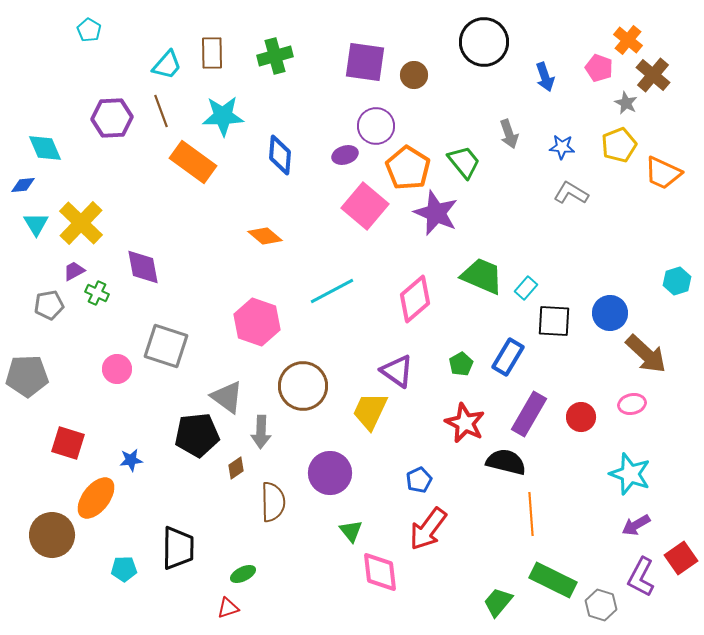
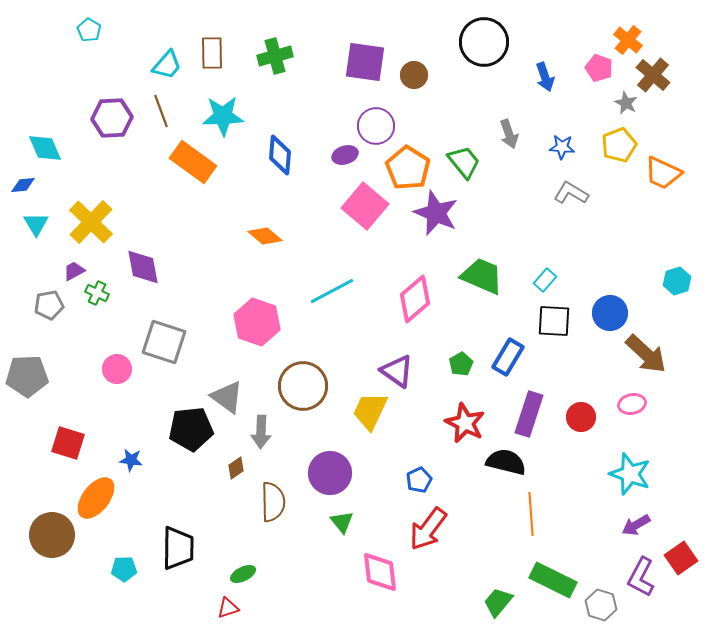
yellow cross at (81, 223): moved 10 px right, 1 px up
cyan rectangle at (526, 288): moved 19 px right, 8 px up
gray square at (166, 346): moved 2 px left, 4 px up
purple rectangle at (529, 414): rotated 12 degrees counterclockwise
black pentagon at (197, 435): moved 6 px left, 6 px up
blue star at (131, 460): rotated 15 degrees clockwise
green triangle at (351, 531): moved 9 px left, 9 px up
